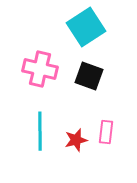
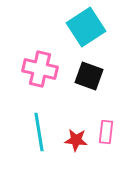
cyan line: moved 1 px left, 1 px down; rotated 9 degrees counterclockwise
red star: rotated 20 degrees clockwise
